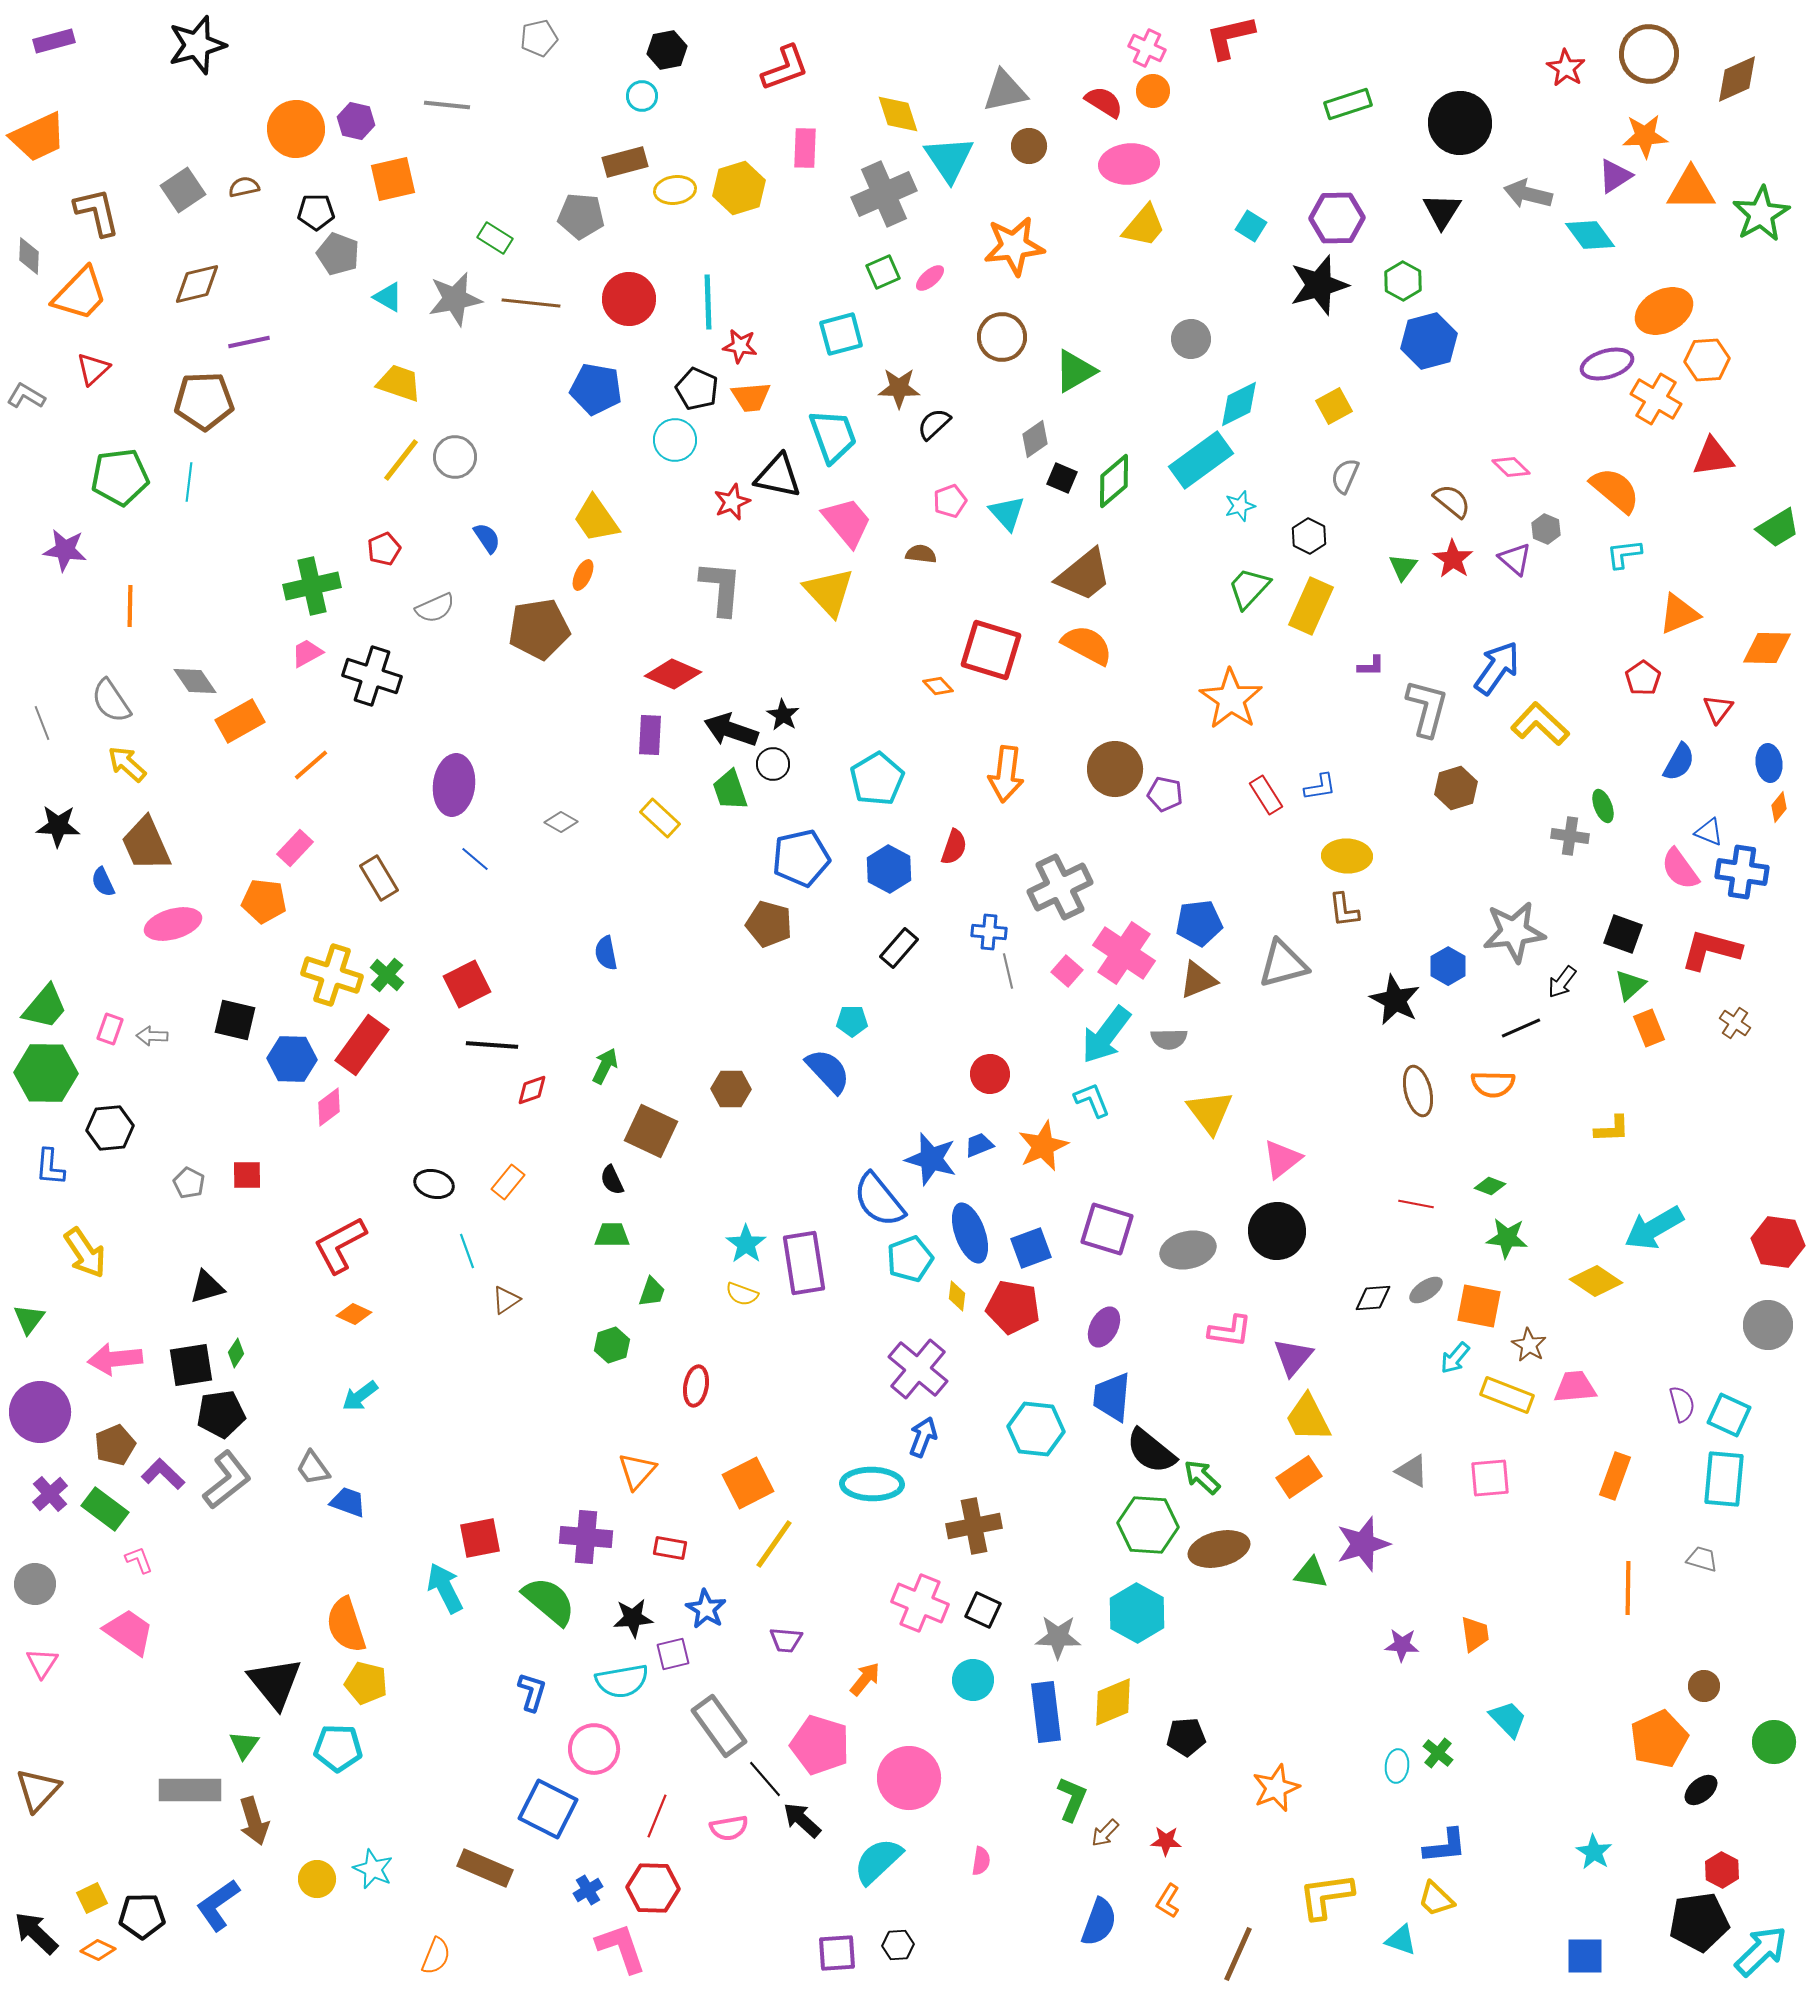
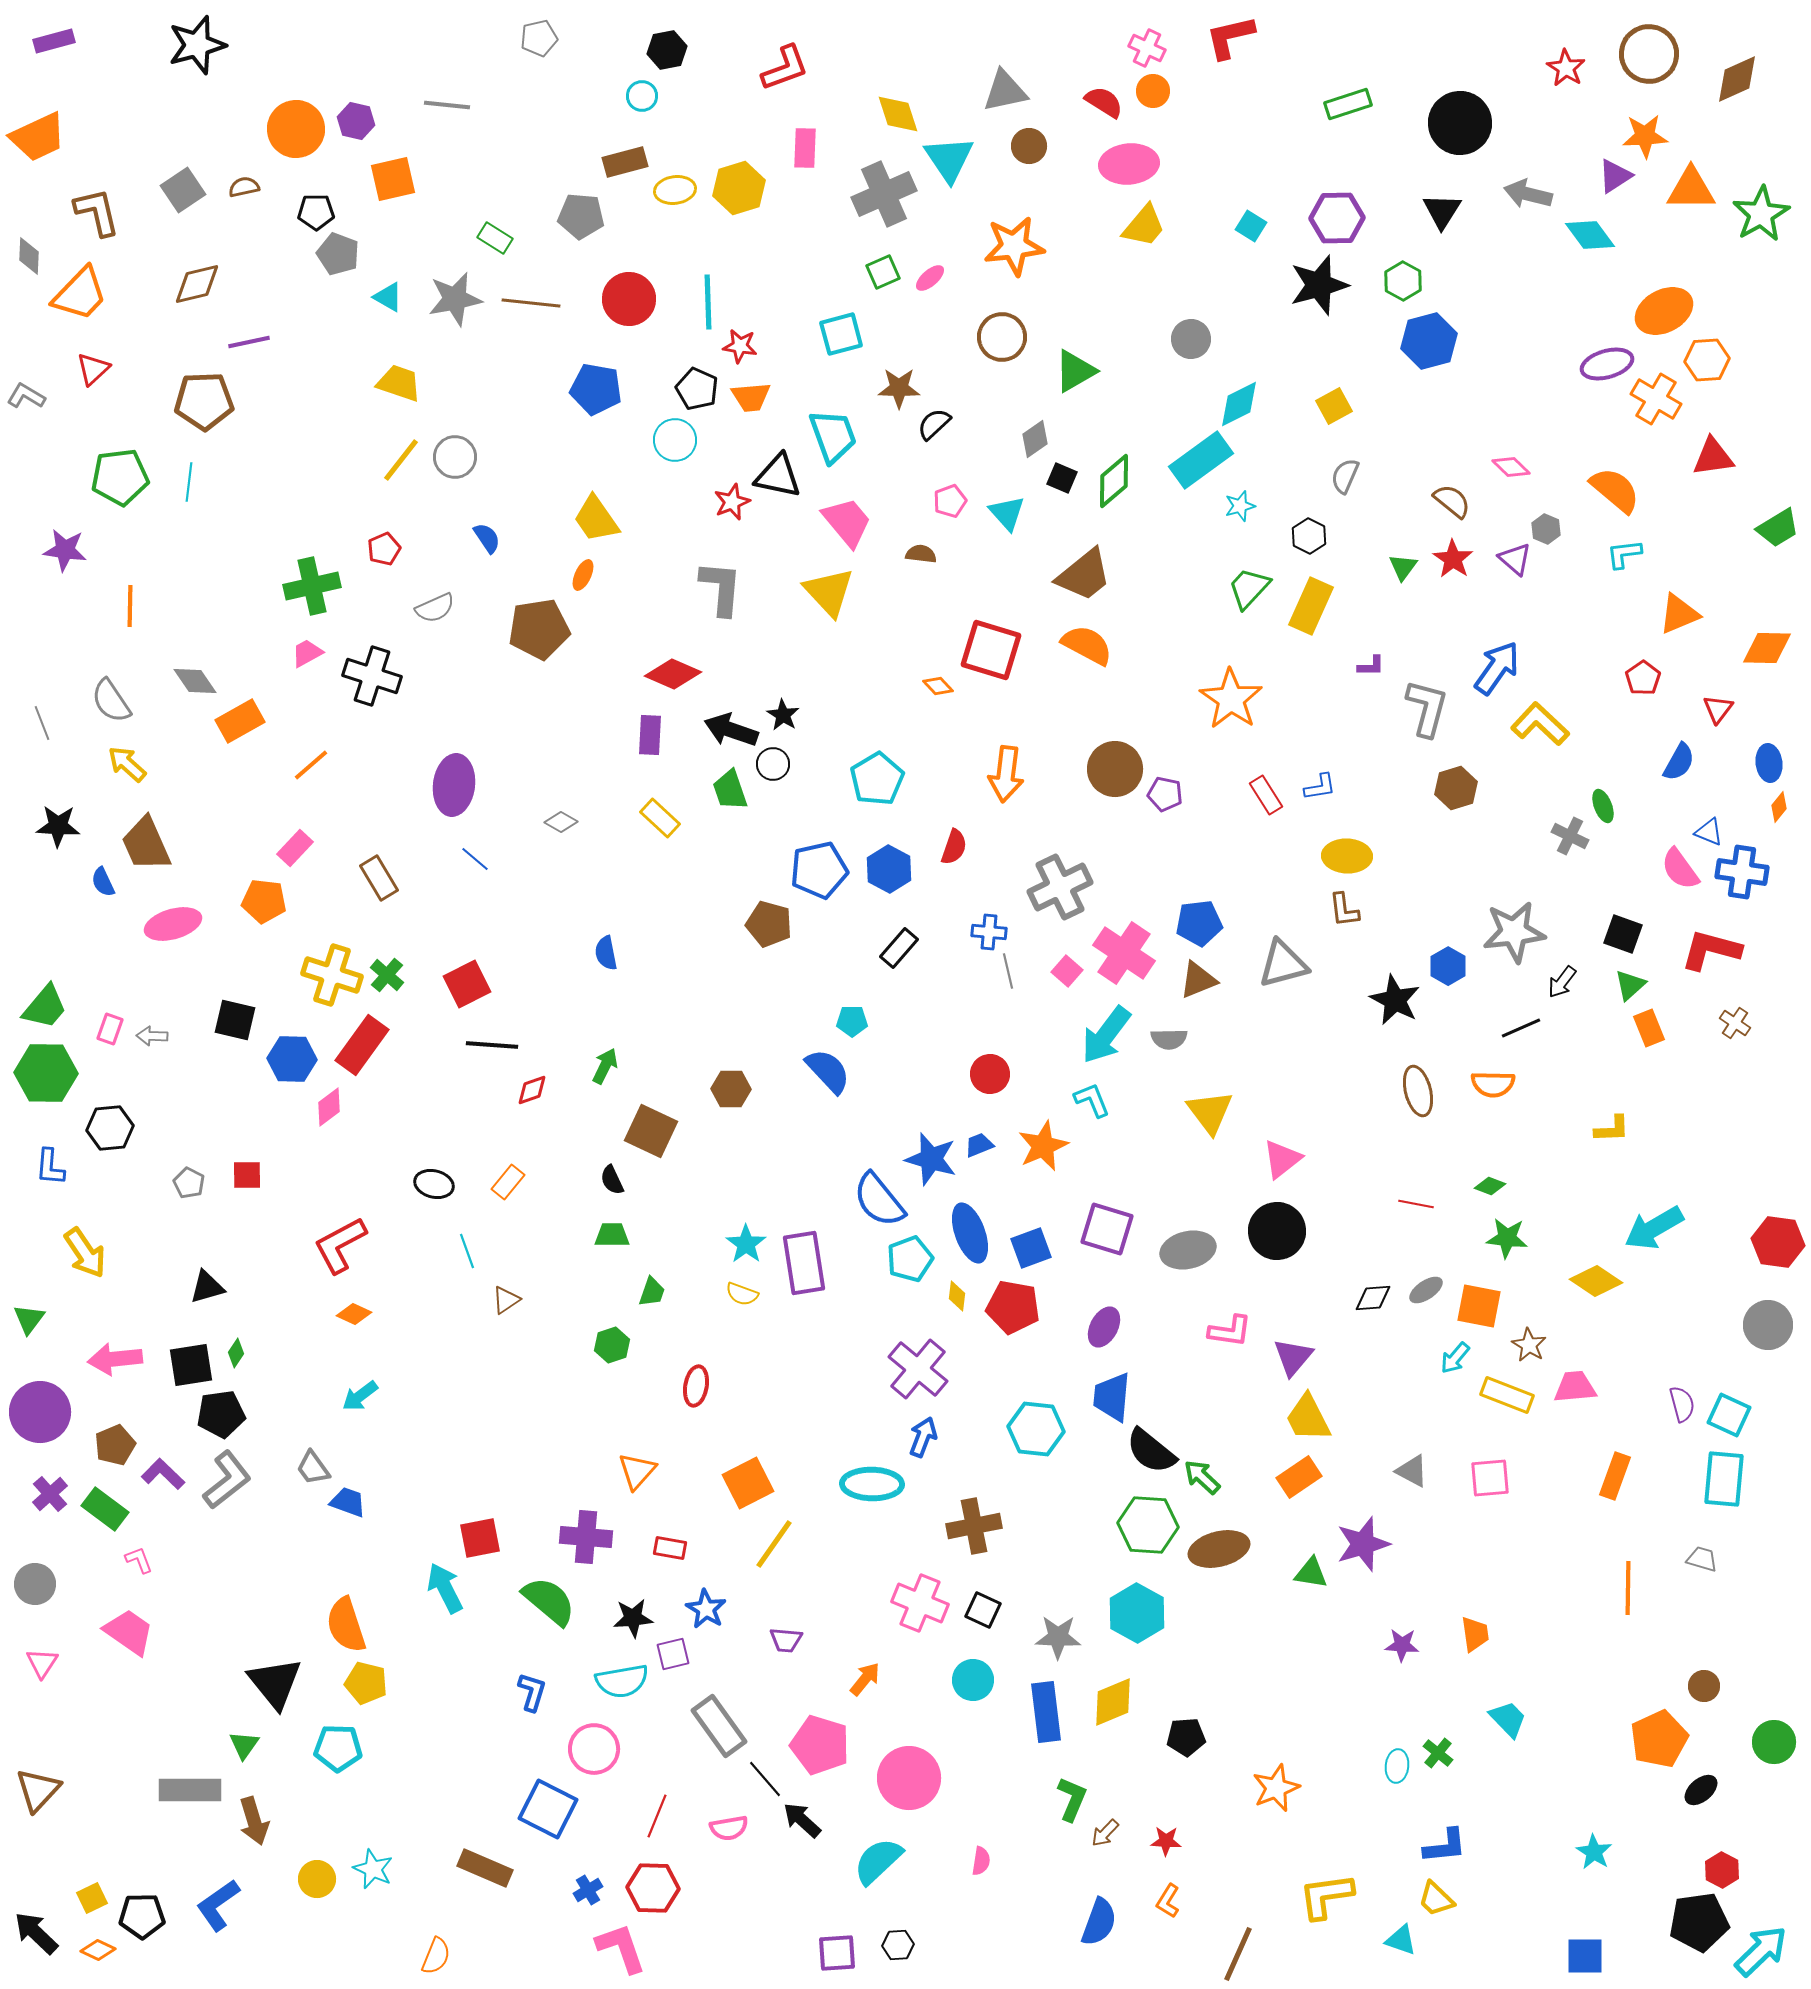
gray cross at (1570, 836): rotated 18 degrees clockwise
blue pentagon at (801, 858): moved 18 px right, 12 px down
